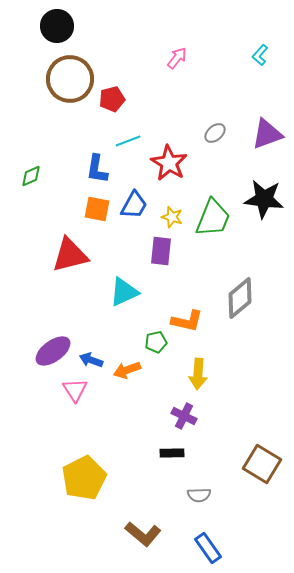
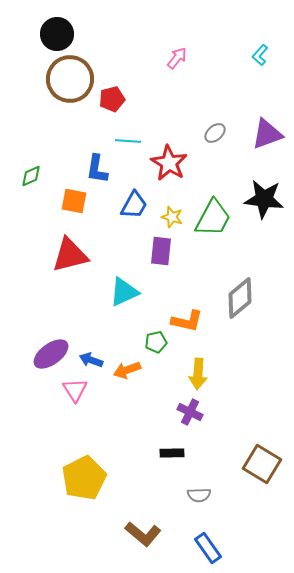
black circle: moved 8 px down
cyan line: rotated 25 degrees clockwise
orange square: moved 23 px left, 8 px up
green trapezoid: rotated 6 degrees clockwise
purple ellipse: moved 2 px left, 3 px down
purple cross: moved 6 px right, 4 px up
